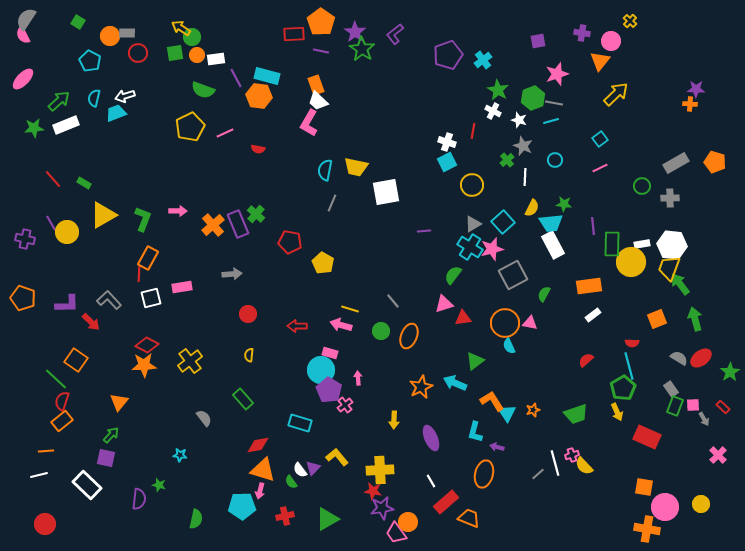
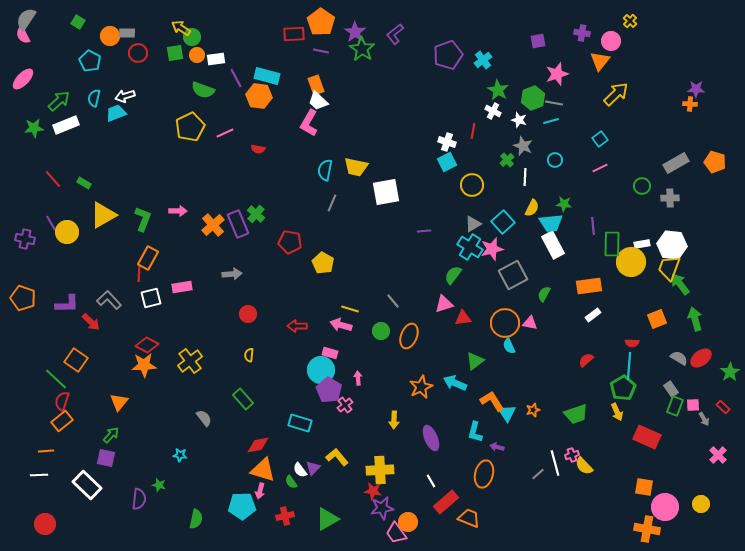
cyan line at (629, 366): rotated 20 degrees clockwise
white line at (39, 475): rotated 12 degrees clockwise
